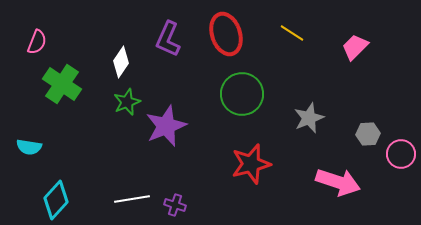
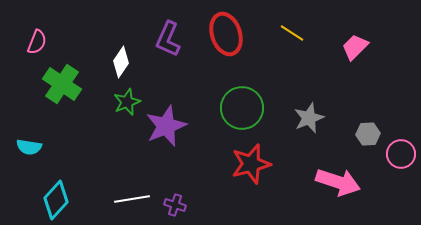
green circle: moved 14 px down
